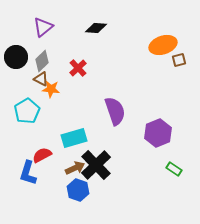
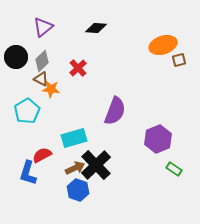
purple semicircle: rotated 40 degrees clockwise
purple hexagon: moved 6 px down
